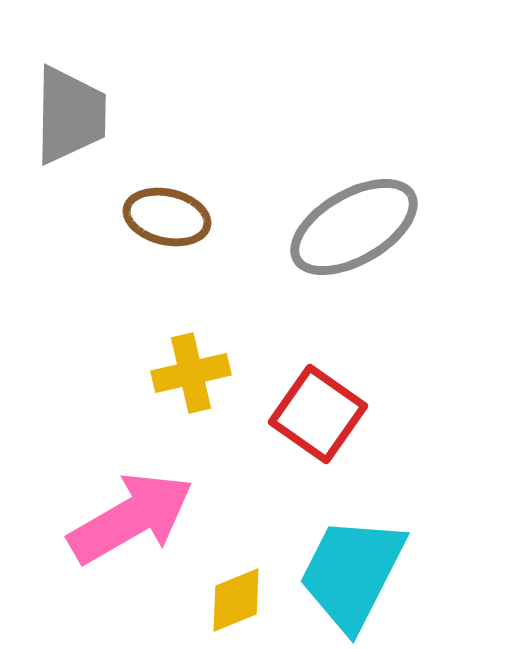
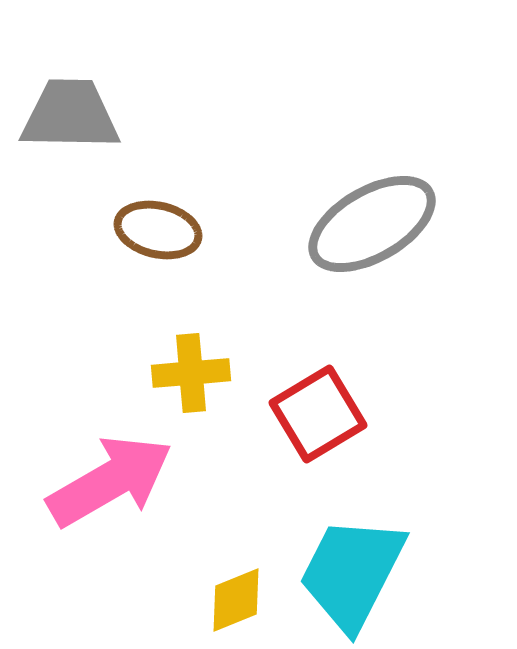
gray trapezoid: rotated 90 degrees counterclockwise
brown ellipse: moved 9 px left, 13 px down
gray ellipse: moved 18 px right, 3 px up
yellow cross: rotated 8 degrees clockwise
red square: rotated 24 degrees clockwise
pink arrow: moved 21 px left, 37 px up
